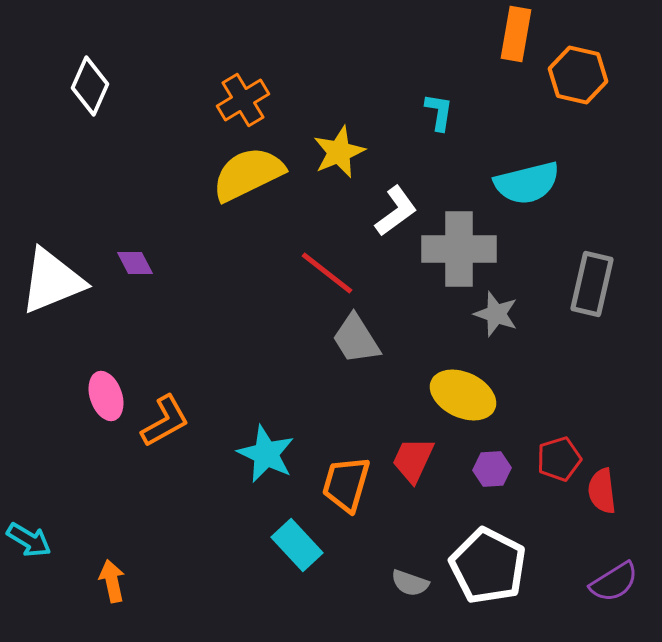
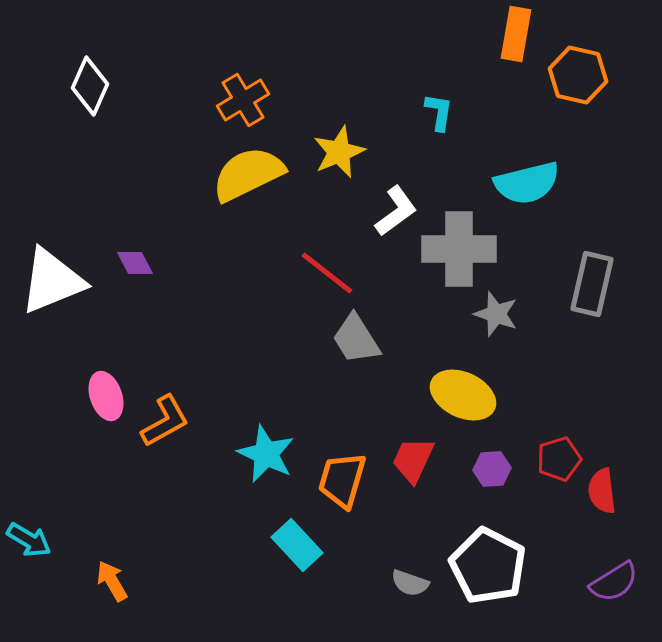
orange trapezoid: moved 4 px left, 4 px up
orange arrow: rotated 18 degrees counterclockwise
